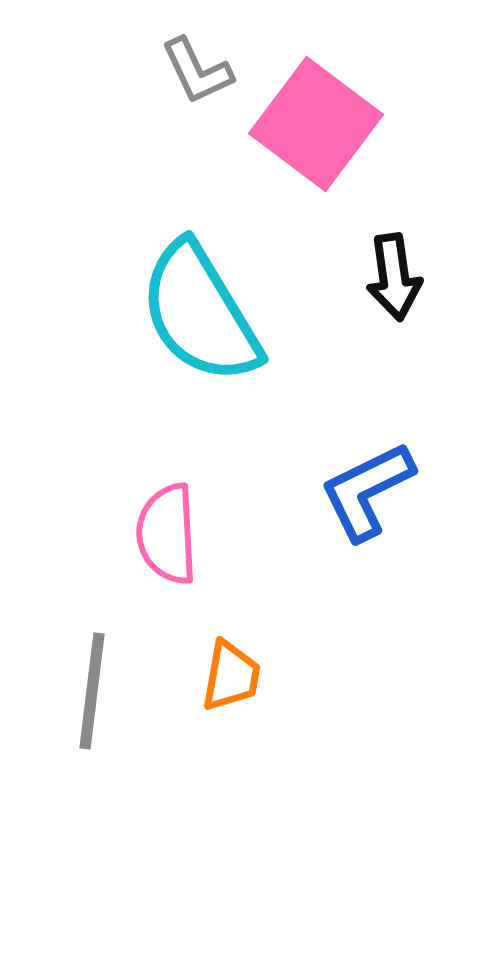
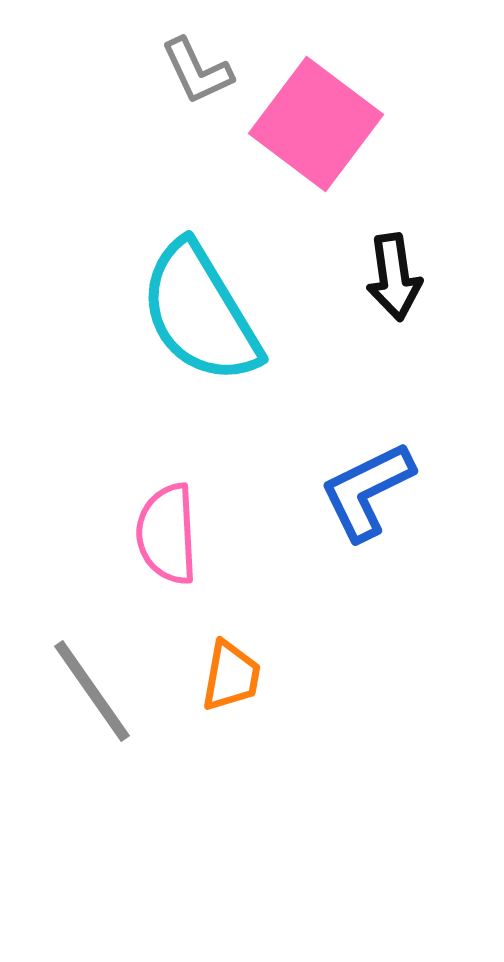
gray line: rotated 42 degrees counterclockwise
